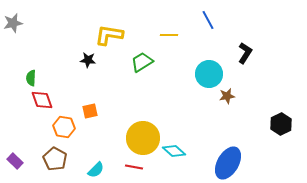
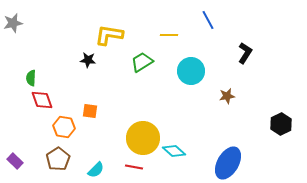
cyan circle: moved 18 px left, 3 px up
orange square: rotated 21 degrees clockwise
brown pentagon: moved 3 px right; rotated 10 degrees clockwise
